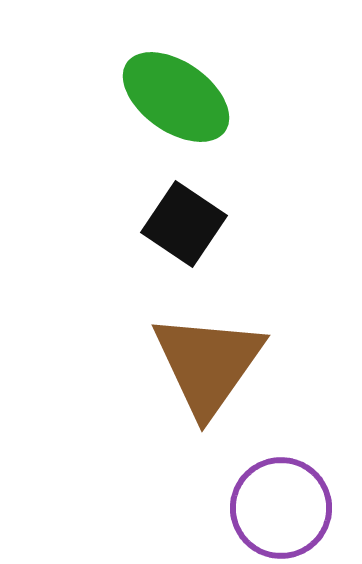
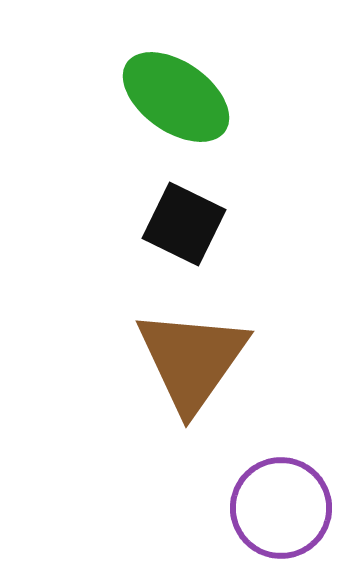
black square: rotated 8 degrees counterclockwise
brown triangle: moved 16 px left, 4 px up
